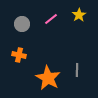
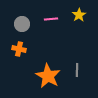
pink line: rotated 32 degrees clockwise
orange cross: moved 6 px up
orange star: moved 2 px up
